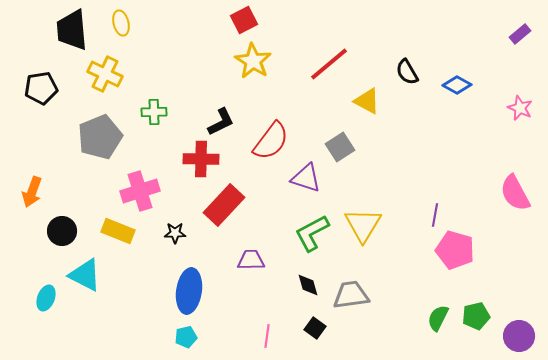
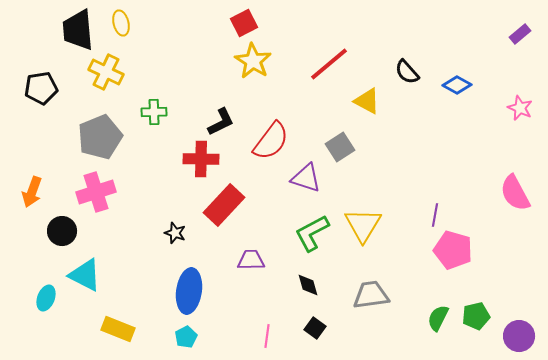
red square at (244, 20): moved 3 px down
black trapezoid at (72, 30): moved 6 px right
black semicircle at (407, 72): rotated 12 degrees counterclockwise
yellow cross at (105, 74): moved 1 px right, 2 px up
pink cross at (140, 191): moved 44 px left, 1 px down
yellow rectangle at (118, 231): moved 98 px down
black star at (175, 233): rotated 20 degrees clockwise
pink pentagon at (455, 250): moved 2 px left
gray trapezoid at (351, 295): moved 20 px right
cyan pentagon at (186, 337): rotated 15 degrees counterclockwise
